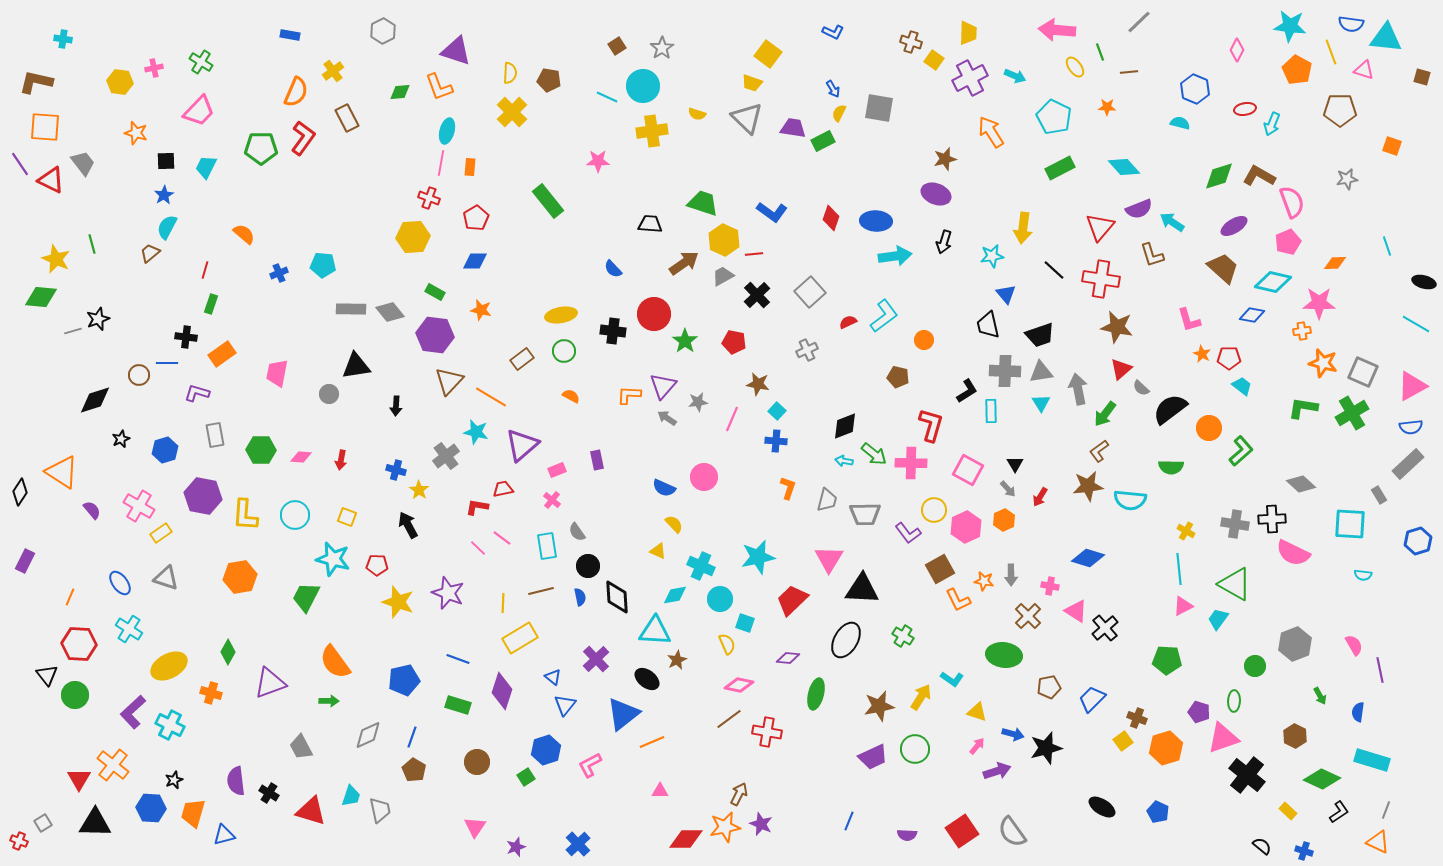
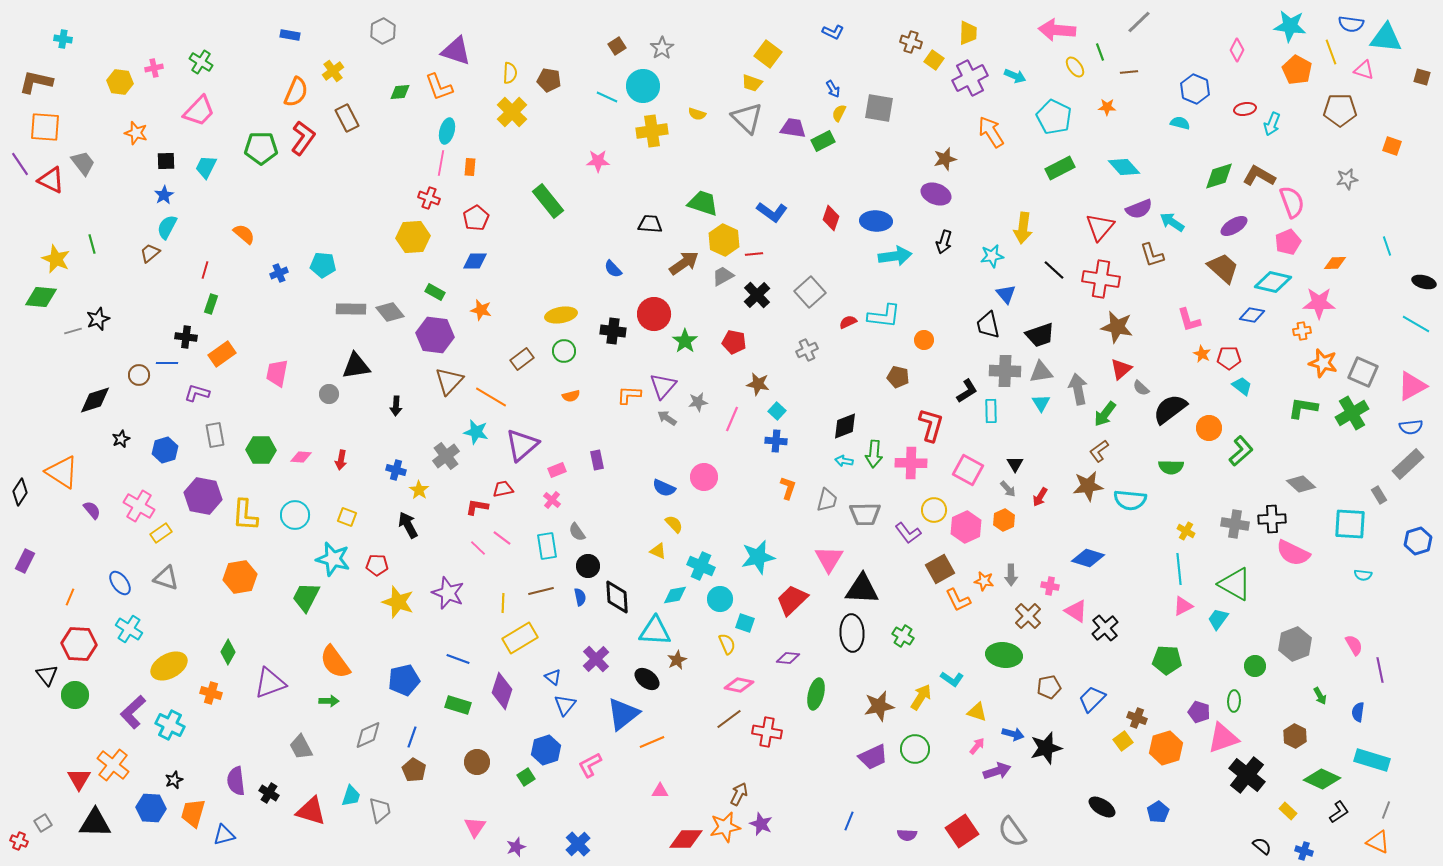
cyan L-shape at (884, 316): rotated 44 degrees clockwise
orange semicircle at (571, 396): rotated 138 degrees clockwise
green arrow at (874, 454): rotated 56 degrees clockwise
black ellipse at (846, 640): moved 6 px right, 7 px up; rotated 33 degrees counterclockwise
blue pentagon at (1158, 812): rotated 15 degrees clockwise
